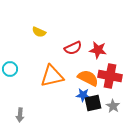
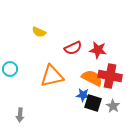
orange semicircle: moved 4 px right
black square: rotated 30 degrees clockwise
